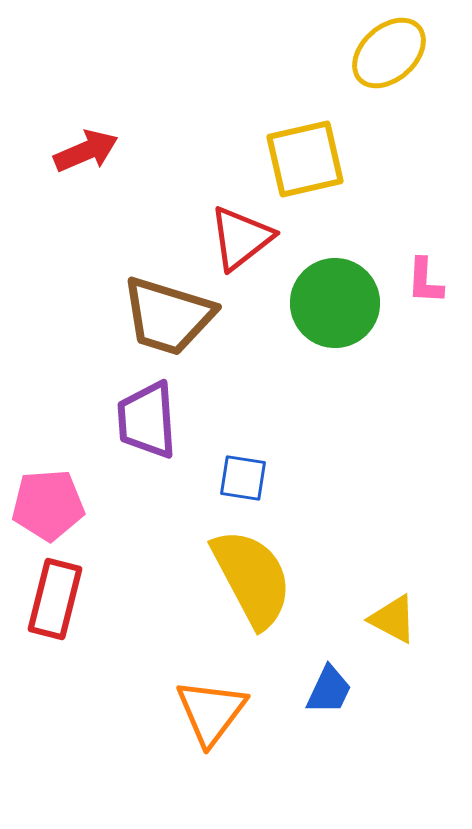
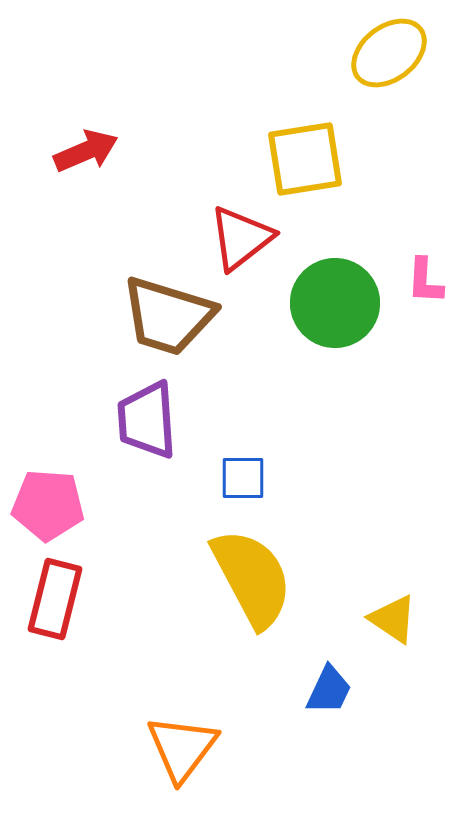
yellow ellipse: rotated 4 degrees clockwise
yellow square: rotated 4 degrees clockwise
blue square: rotated 9 degrees counterclockwise
pink pentagon: rotated 8 degrees clockwise
yellow triangle: rotated 6 degrees clockwise
orange triangle: moved 29 px left, 36 px down
